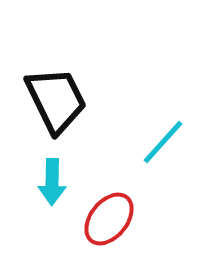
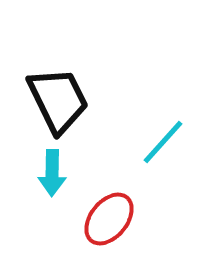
black trapezoid: moved 2 px right
cyan arrow: moved 9 px up
